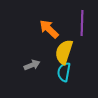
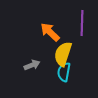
orange arrow: moved 1 px right, 3 px down
yellow semicircle: moved 1 px left, 2 px down
